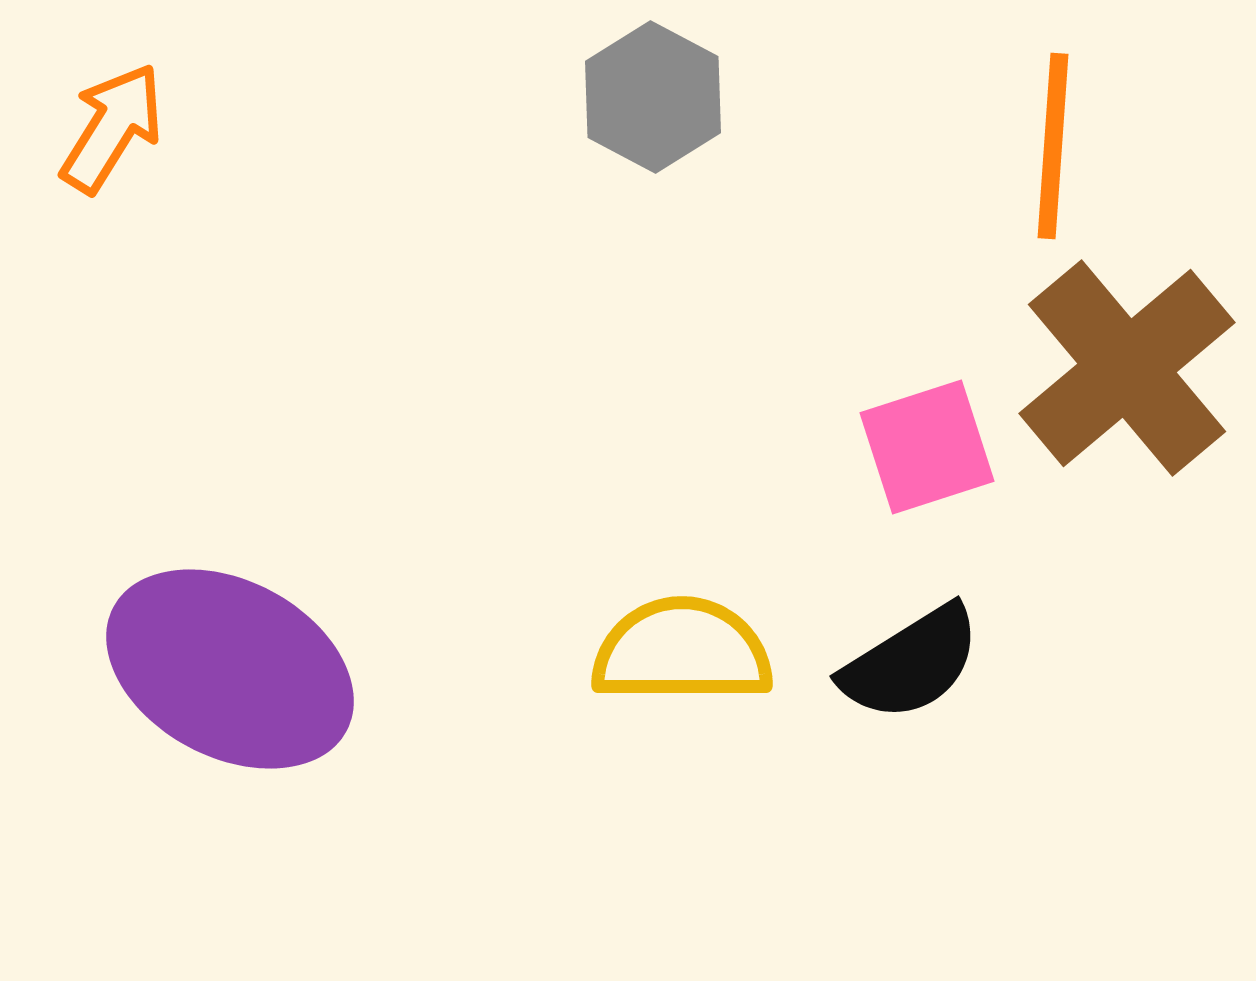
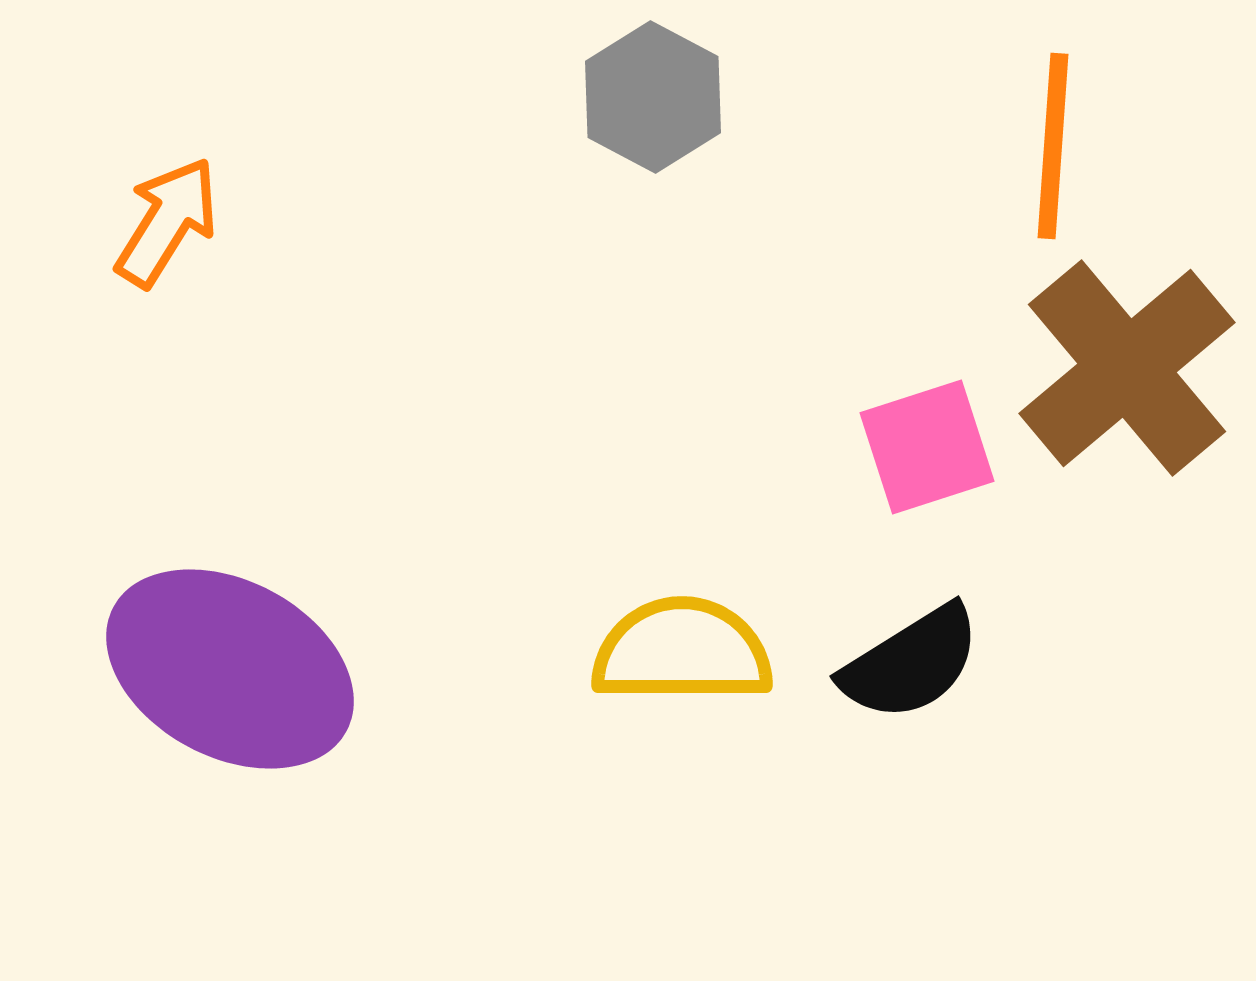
orange arrow: moved 55 px right, 94 px down
